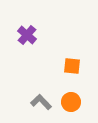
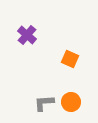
orange square: moved 2 px left, 7 px up; rotated 18 degrees clockwise
gray L-shape: moved 3 px right, 1 px down; rotated 50 degrees counterclockwise
